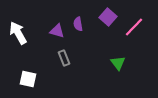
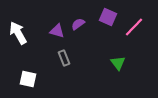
purple square: rotated 18 degrees counterclockwise
purple semicircle: rotated 64 degrees clockwise
